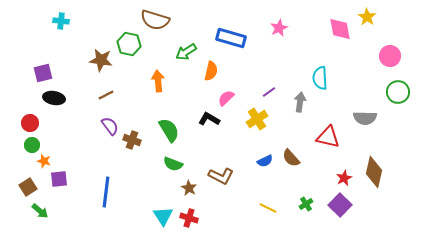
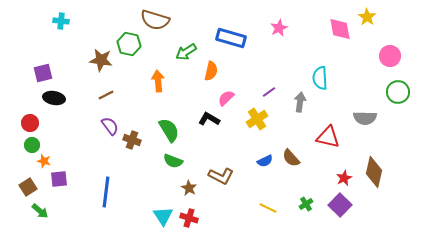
green semicircle at (173, 164): moved 3 px up
